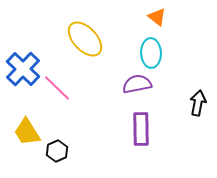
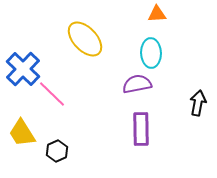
orange triangle: moved 3 px up; rotated 42 degrees counterclockwise
pink line: moved 5 px left, 6 px down
yellow trapezoid: moved 5 px left, 1 px down
